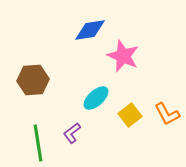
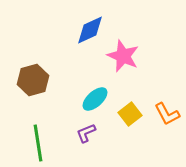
blue diamond: rotated 16 degrees counterclockwise
brown hexagon: rotated 12 degrees counterclockwise
cyan ellipse: moved 1 px left, 1 px down
yellow square: moved 1 px up
purple L-shape: moved 14 px right; rotated 15 degrees clockwise
